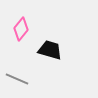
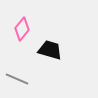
pink diamond: moved 1 px right
